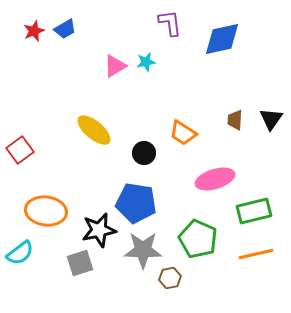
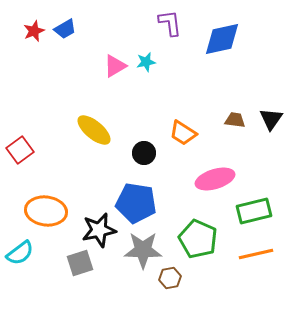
brown trapezoid: rotated 95 degrees clockwise
